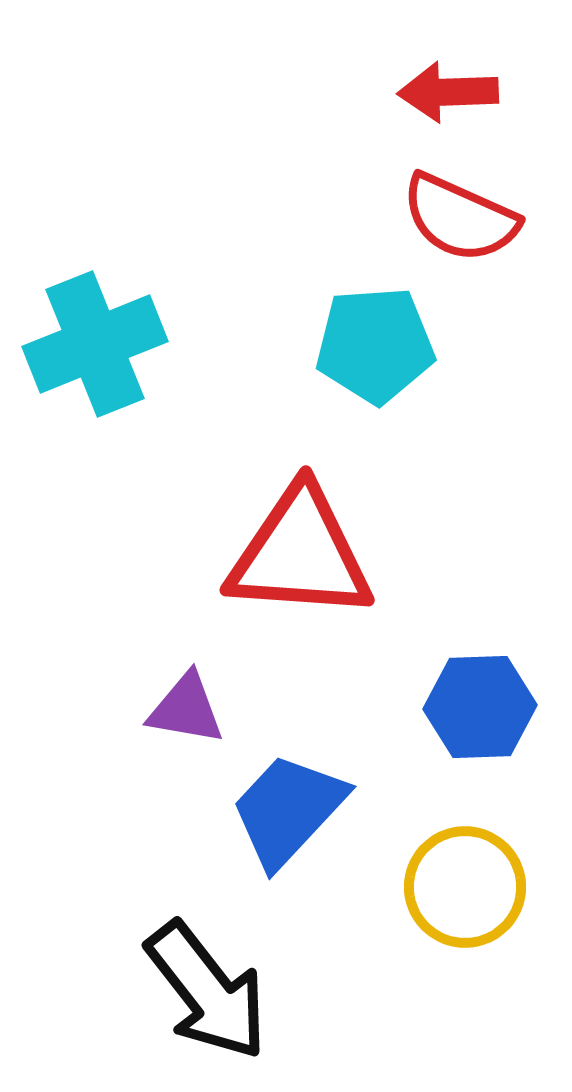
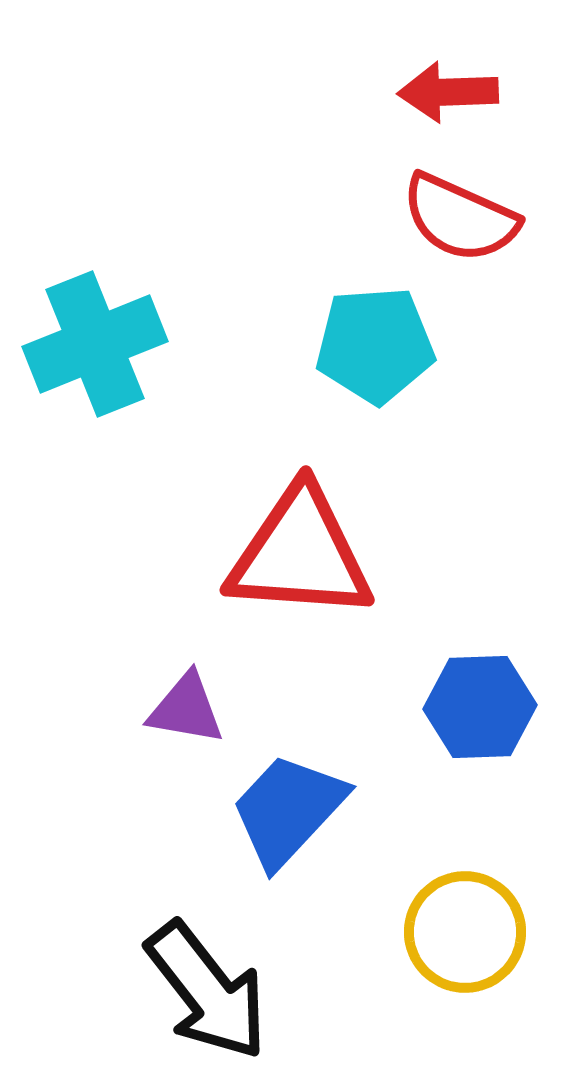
yellow circle: moved 45 px down
